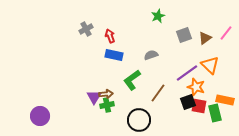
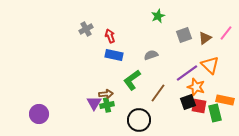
purple triangle: moved 6 px down
purple circle: moved 1 px left, 2 px up
